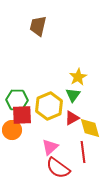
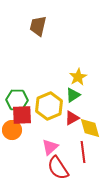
green triangle: rotated 21 degrees clockwise
red semicircle: rotated 20 degrees clockwise
